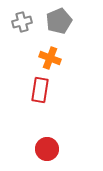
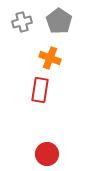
gray pentagon: rotated 15 degrees counterclockwise
red circle: moved 5 px down
